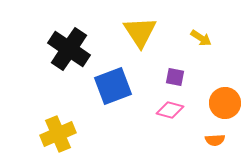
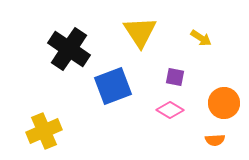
orange circle: moved 1 px left
pink diamond: rotated 16 degrees clockwise
yellow cross: moved 14 px left, 3 px up
